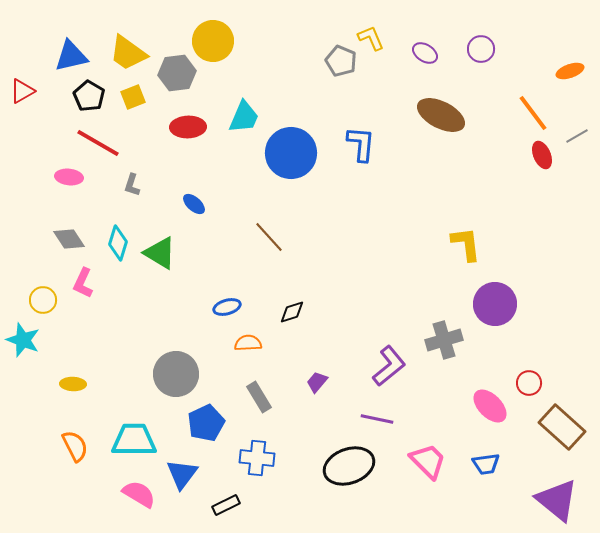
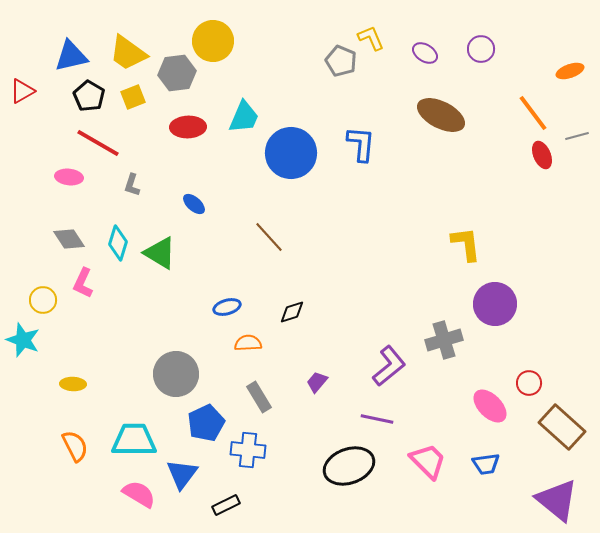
gray line at (577, 136): rotated 15 degrees clockwise
blue cross at (257, 458): moved 9 px left, 8 px up
